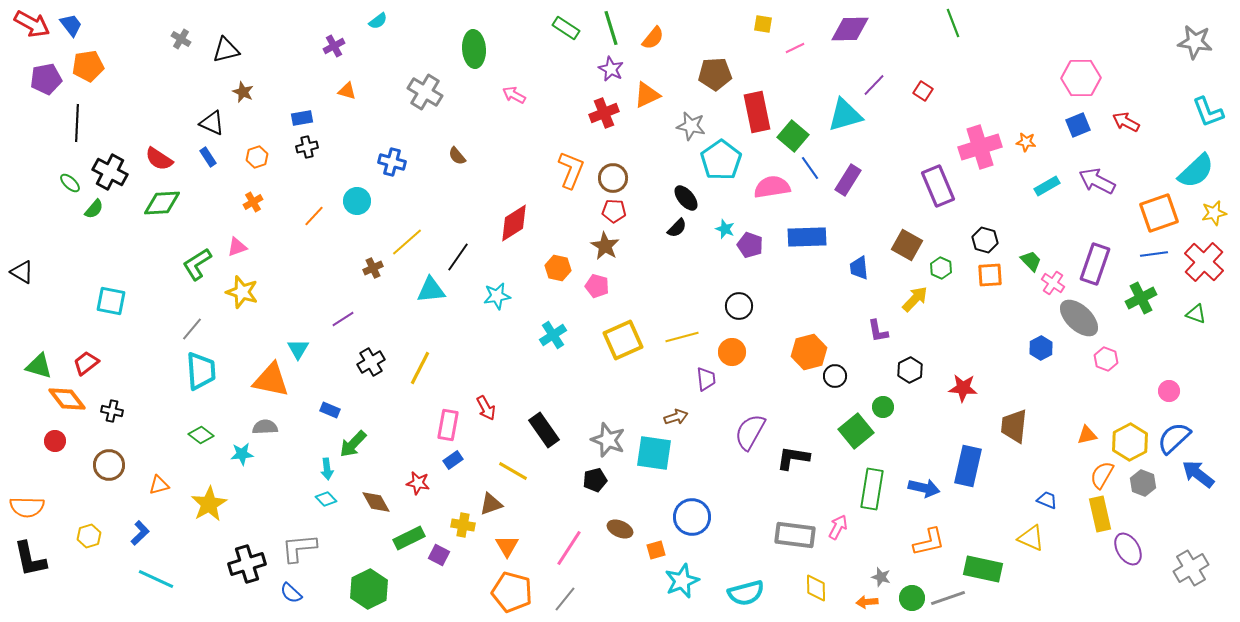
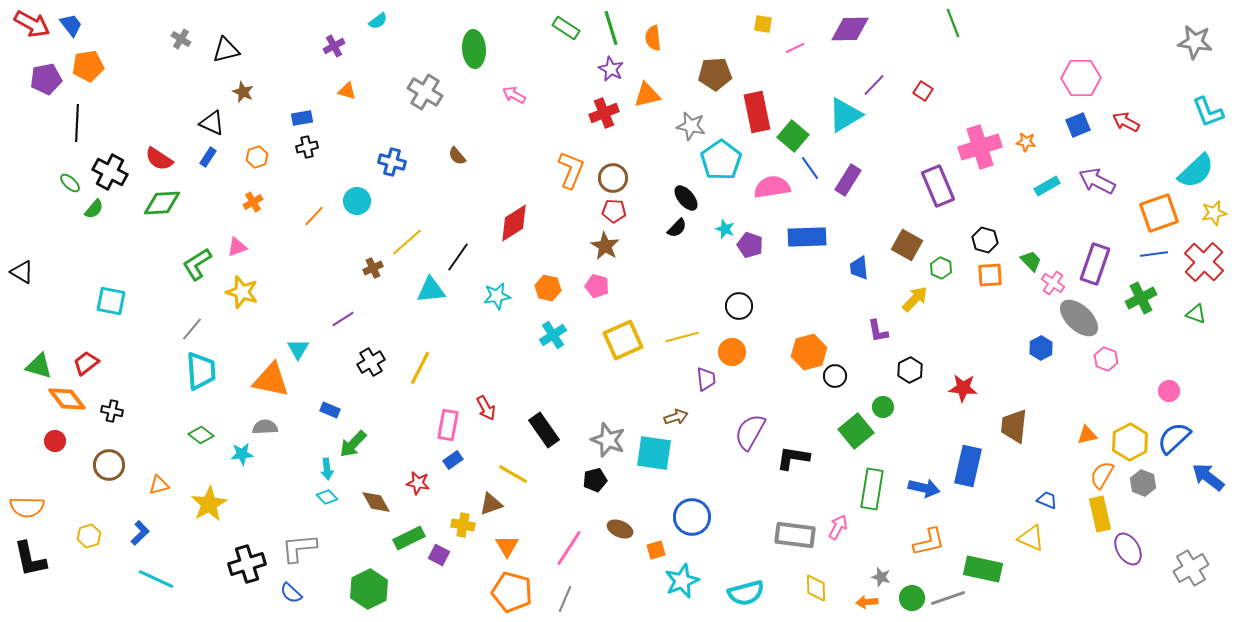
orange semicircle at (653, 38): rotated 135 degrees clockwise
orange triangle at (647, 95): rotated 12 degrees clockwise
cyan triangle at (845, 115): rotated 15 degrees counterclockwise
blue rectangle at (208, 157): rotated 66 degrees clockwise
orange hexagon at (558, 268): moved 10 px left, 20 px down
yellow line at (513, 471): moved 3 px down
blue arrow at (1198, 474): moved 10 px right, 3 px down
cyan diamond at (326, 499): moved 1 px right, 2 px up
gray line at (565, 599): rotated 16 degrees counterclockwise
